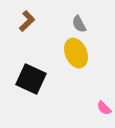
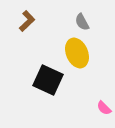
gray semicircle: moved 3 px right, 2 px up
yellow ellipse: moved 1 px right
black square: moved 17 px right, 1 px down
